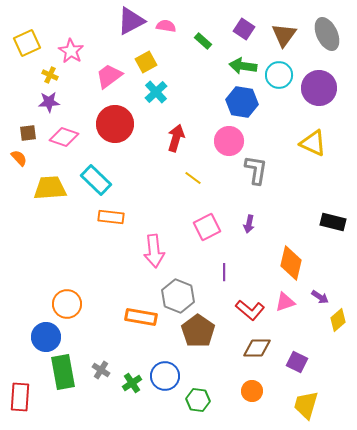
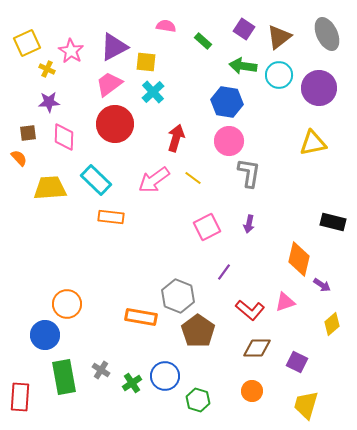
purple triangle at (131, 21): moved 17 px left, 26 px down
brown triangle at (284, 35): moved 5 px left, 2 px down; rotated 16 degrees clockwise
yellow square at (146, 62): rotated 35 degrees clockwise
yellow cross at (50, 75): moved 3 px left, 6 px up
pink trapezoid at (109, 76): moved 8 px down
cyan cross at (156, 92): moved 3 px left
blue hexagon at (242, 102): moved 15 px left
pink diamond at (64, 137): rotated 72 degrees clockwise
yellow triangle at (313, 143): rotated 36 degrees counterclockwise
gray L-shape at (256, 170): moved 7 px left, 3 px down
pink arrow at (154, 251): moved 71 px up; rotated 60 degrees clockwise
orange diamond at (291, 263): moved 8 px right, 4 px up
purple line at (224, 272): rotated 36 degrees clockwise
purple arrow at (320, 297): moved 2 px right, 12 px up
yellow diamond at (338, 320): moved 6 px left, 4 px down
blue circle at (46, 337): moved 1 px left, 2 px up
green rectangle at (63, 372): moved 1 px right, 5 px down
green hexagon at (198, 400): rotated 10 degrees clockwise
